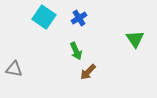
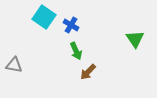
blue cross: moved 8 px left, 7 px down; rotated 28 degrees counterclockwise
gray triangle: moved 4 px up
